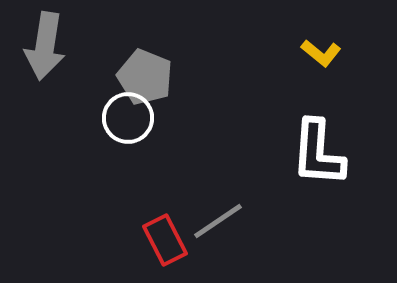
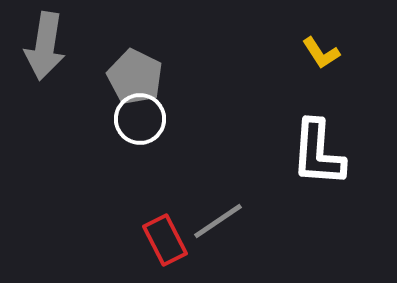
yellow L-shape: rotated 18 degrees clockwise
gray pentagon: moved 10 px left; rotated 4 degrees clockwise
white circle: moved 12 px right, 1 px down
